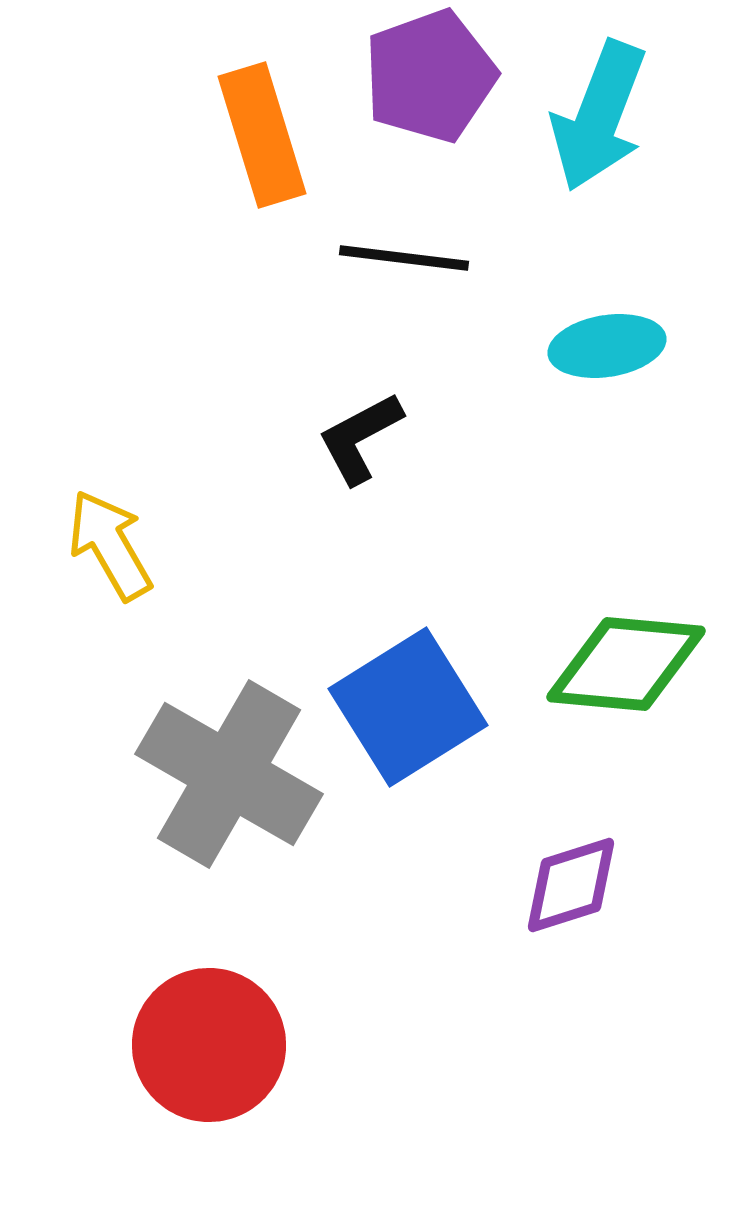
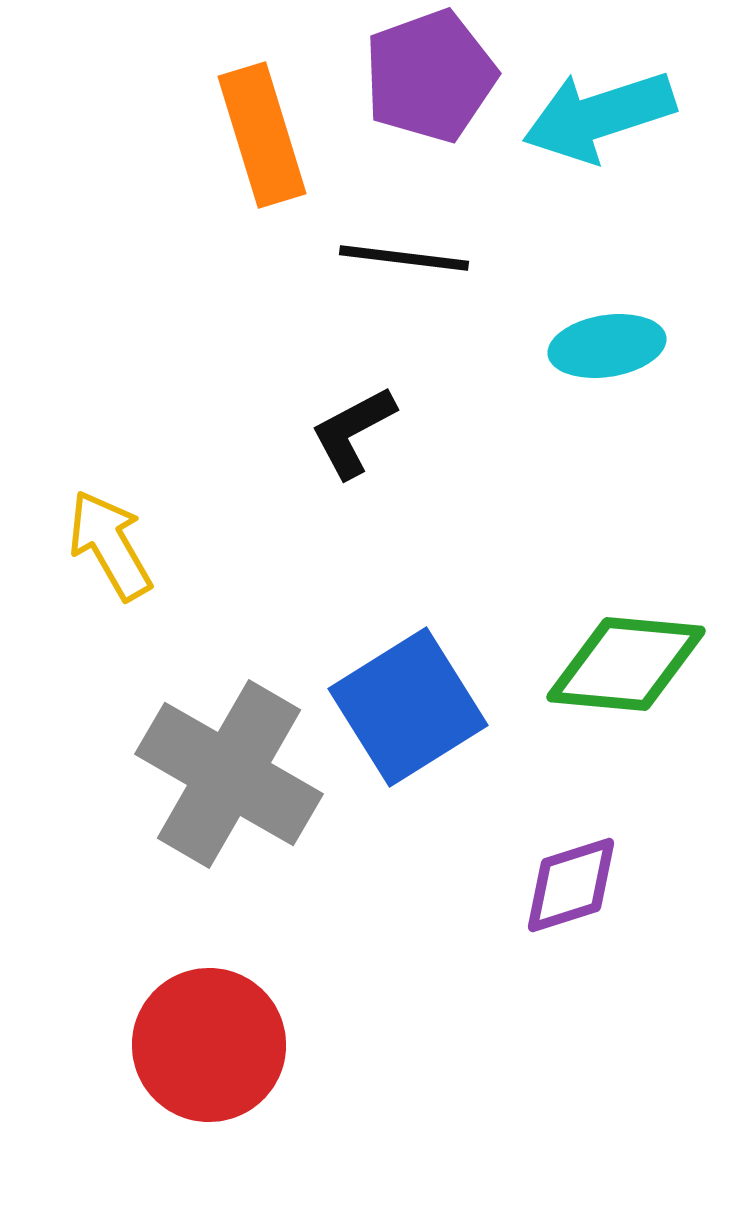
cyan arrow: rotated 51 degrees clockwise
black L-shape: moved 7 px left, 6 px up
